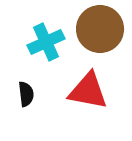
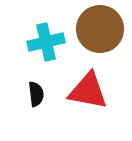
cyan cross: rotated 12 degrees clockwise
black semicircle: moved 10 px right
